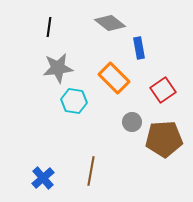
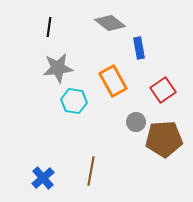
orange rectangle: moved 1 px left, 3 px down; rotated 16 degrees clockwise
gray circle: moved 4 px right
